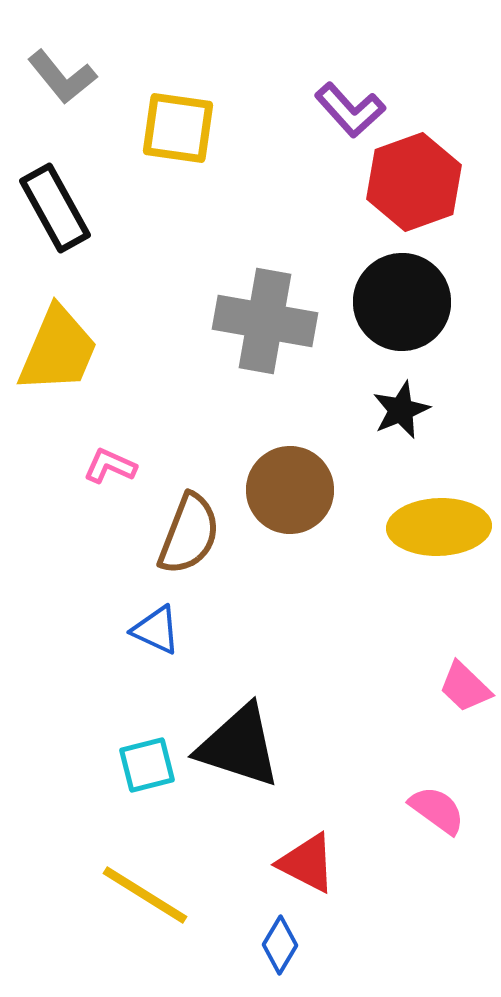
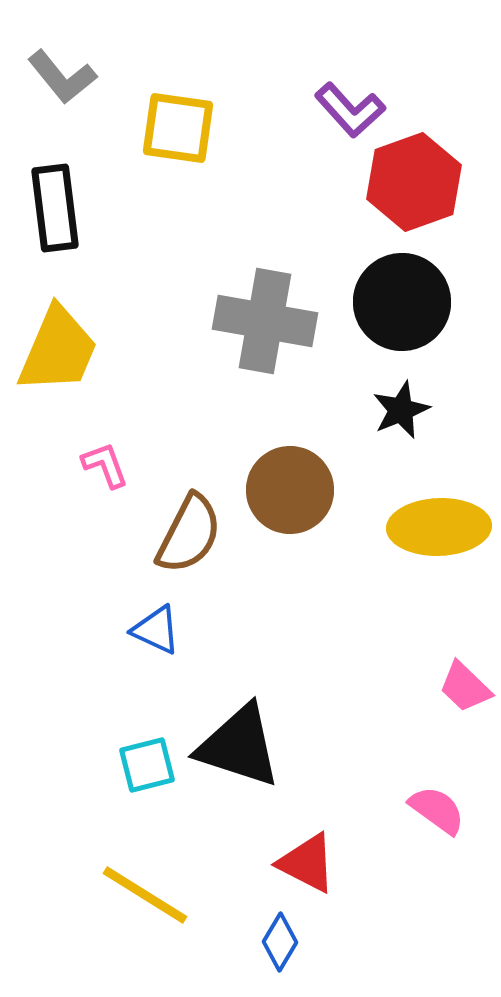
black rectangle: rotated 22 degrees clockwise
pink L-shape: moved 5 px left, 1 px up; rotated 46 degrees clockwise
brown semicircle: rotated 6 degrees clockwise
blue diamond: moved 3 px up
